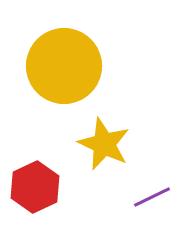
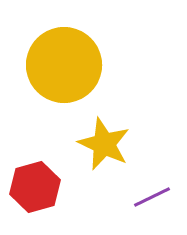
yellow circle: moved 1 px up
red hexagon: rotated 9 degrees clockwise
